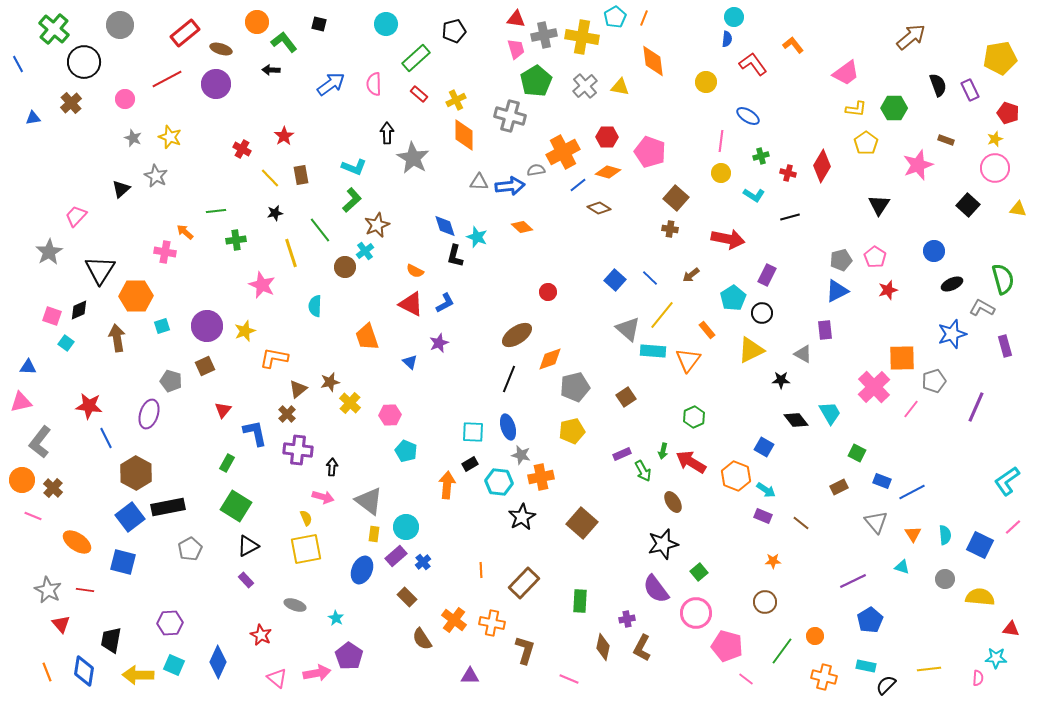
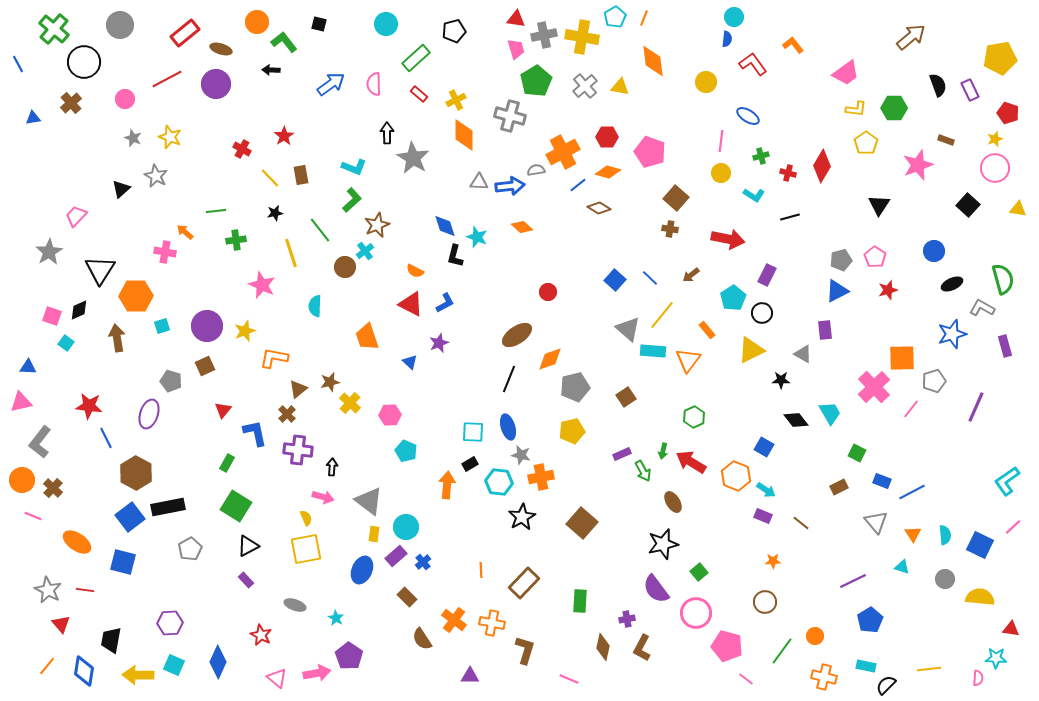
orange line at (47, 672): moved 6 px up; rotated 60 degrees clockwise
